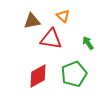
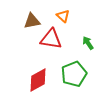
red diamond: moved 4 px down
